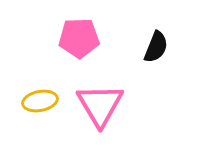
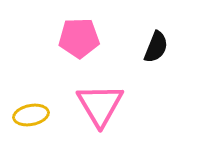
yellow ellipse: moved 9 px left, 14 px down
